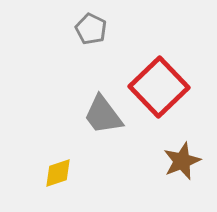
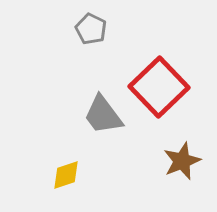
yellow diamond: moved 8 px right, 2 px down
